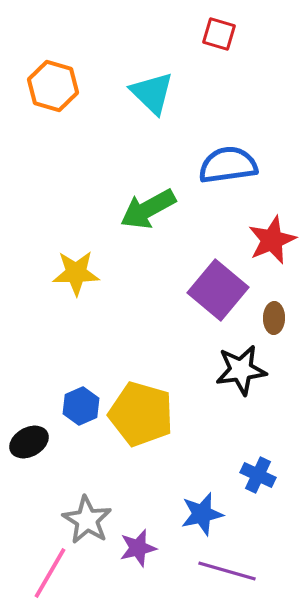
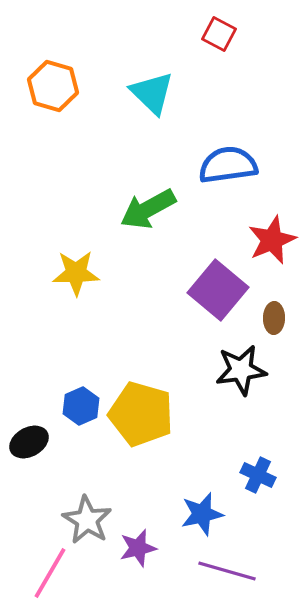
red square: rotated 12 degrees clockwise
